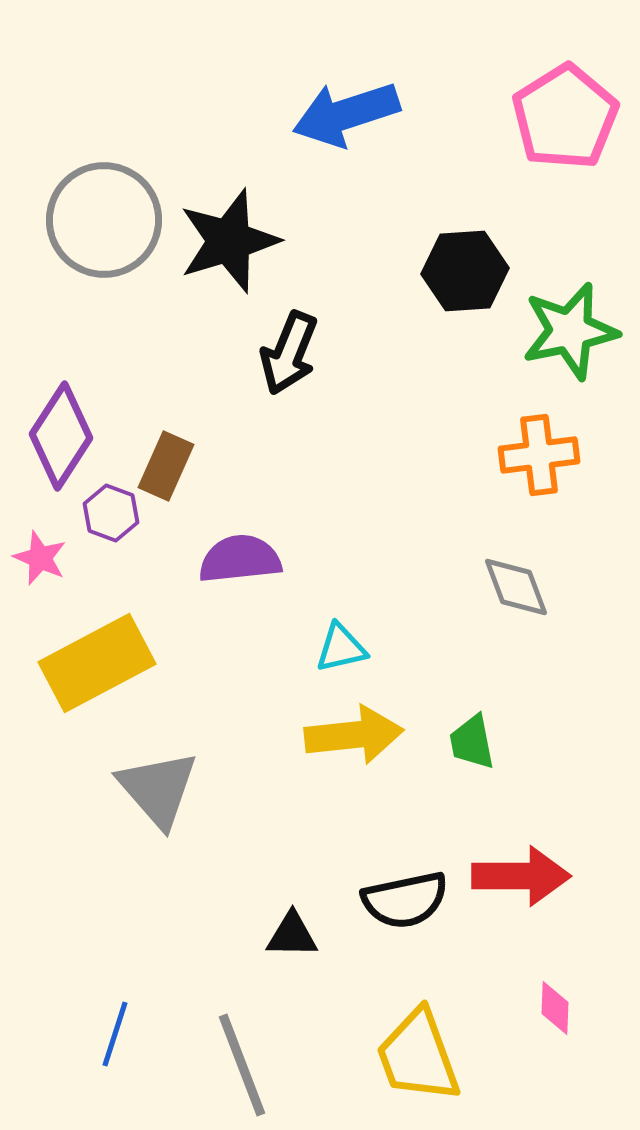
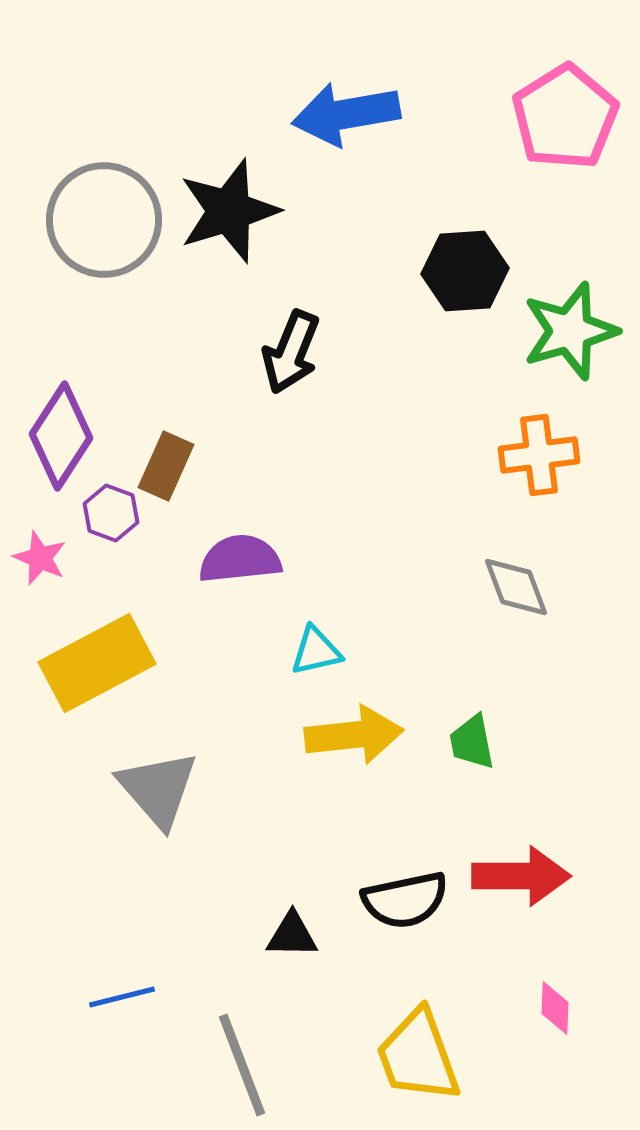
blue arrow: rotated 8 degrees clockwise
black star: moved 30 px up
green star: rotated 4 degrees counterclockwise
black arrow: moved 2 px right, 1 px up
cyan triangle: moved 25 px left, 3 px down
blue line: moved 7 px right, 37 px up; rotated 58 degrees clockwise
